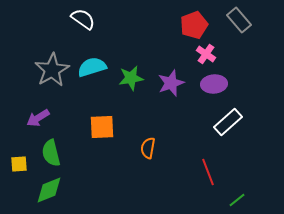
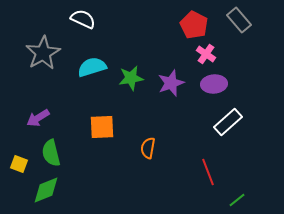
white semicircle: rotated 10 degrees counterclockwise
red pentagon: rotated 24 degrees counterclockwise
gray star: moved 9 px left, 17 px up
yellow square: rotated 24 degrees clockwise
green diamond: moved 3 px left
